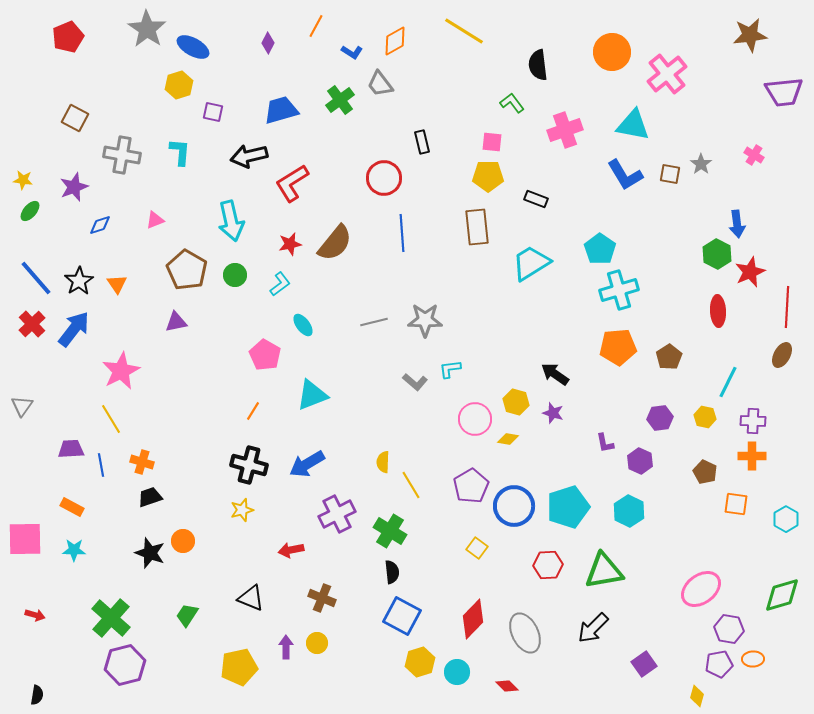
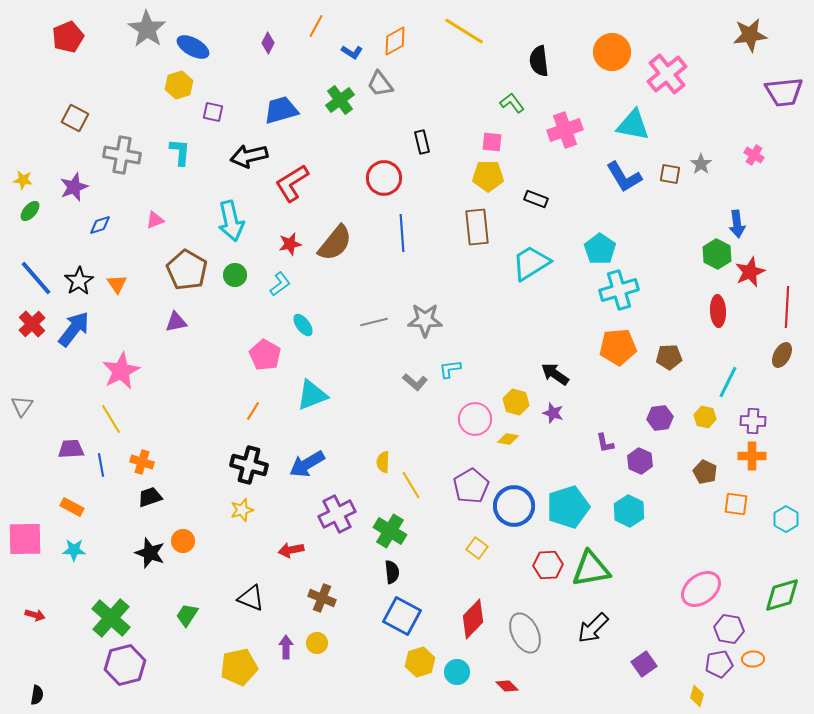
black semicircle at (538, 65): moved 1 px right, 4 px up
blue L-shape at (625, 175): moved 1 px left, 2 px down
brown pentagon at (669, 357): rotated 30 degrees clockwise
green triangle at (604, 571): moved 13 px left, 2 px up
